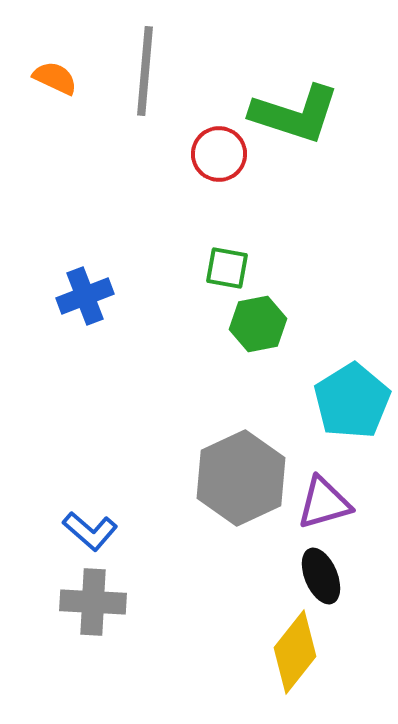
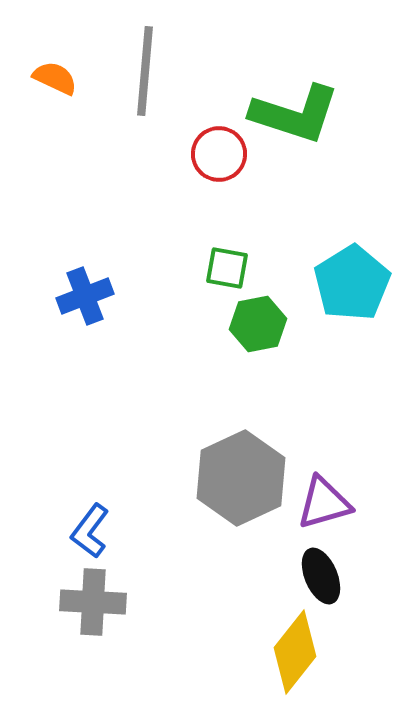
cyan pentagon: moved 118 px up
blue L-shape: rotated 86 degrees clockwise
